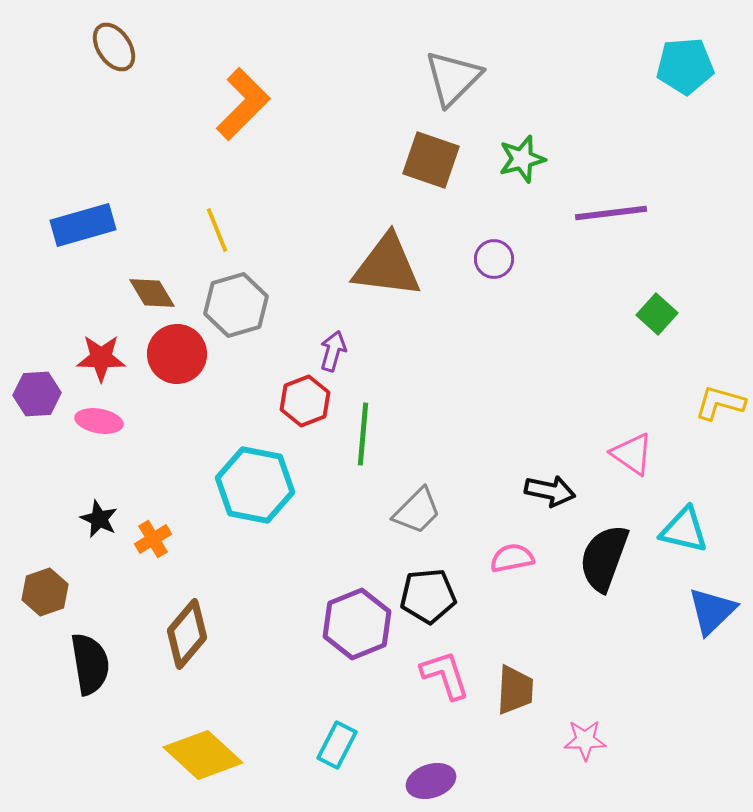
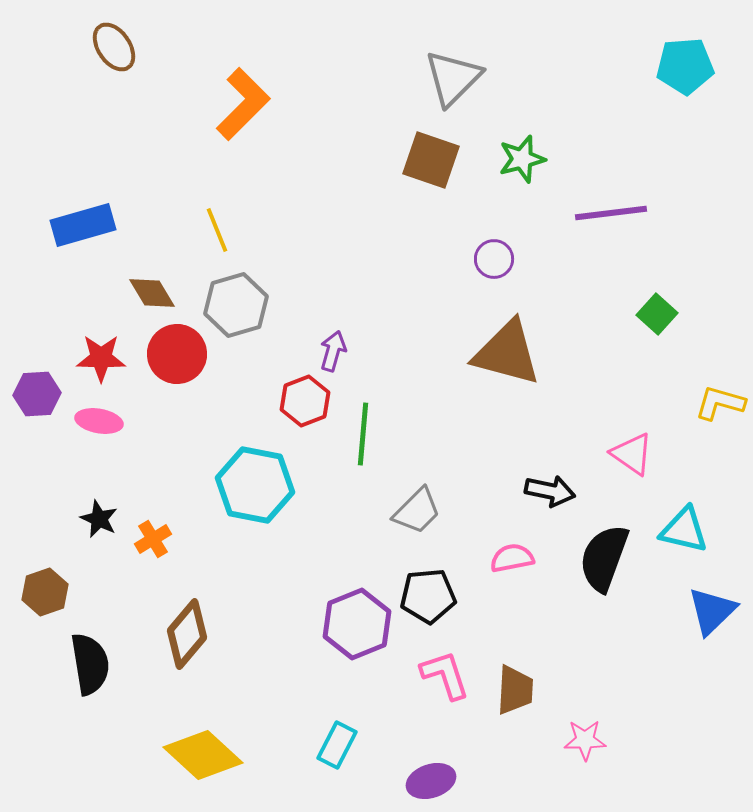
brown triangle at (387, 266): moved 120 px right, 87 px down; rotated 8 degrees clockwise
